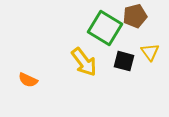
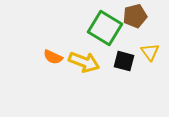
yellow arrow: rotated 32 degrees counterclockwise
orange semicircle: moved 25 px right, 23 px up
